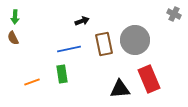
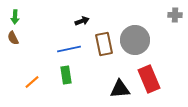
gray cross: moved 1 px right, 1 px down; rotated 24 degrees counterclockwise
green rectangle: moved 4 px right, 1 px down
orange line: rotated 21 degrees counterclockwise
